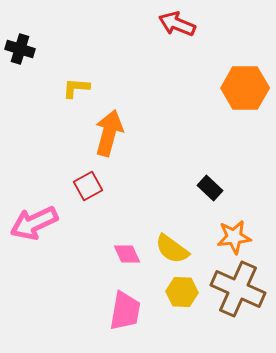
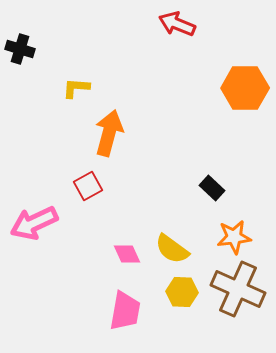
black rectangle: moved 2 px right
